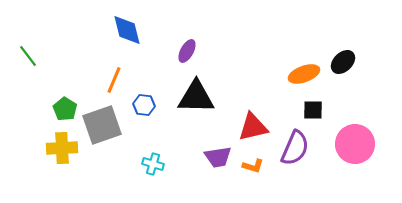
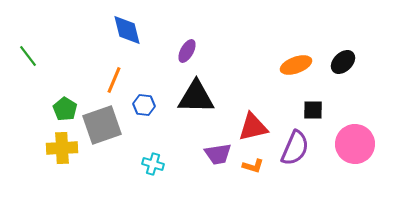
orange ellipse: moved 8 px left, 9 px up
purple trapezoid: moved 3 px up
